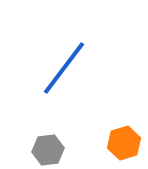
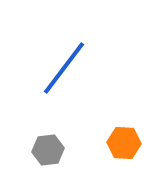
orange hexagon: rotated 20 degrees clockwise
